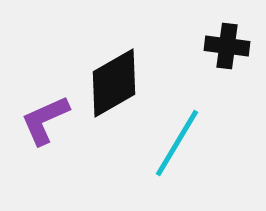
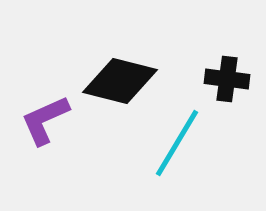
black cross: moved 33 px down
black diamond: moved 6 px right, 2 px up; rotated 44 degrees clockwise
